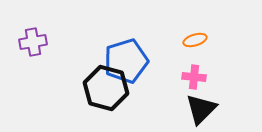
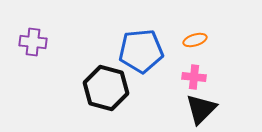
purple cross: rotated 16 degrees clockwise
blue pentagon: moved 15 px right, 10 px up; rotated 12 degrees clockwise
